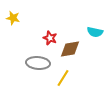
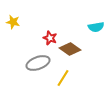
yellow star: moved 4 px down
cyan semicircle: moved 1 px right, 5 px up; rotated 21 degrees counterclockwise
brown diamond: rotated 45 degrees clockwise
gray ellipse: rotated 25 degrees counterclockwise
